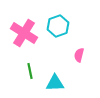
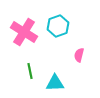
pink cross: moved 1 px up
